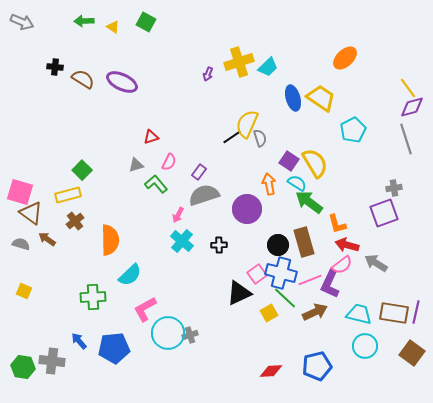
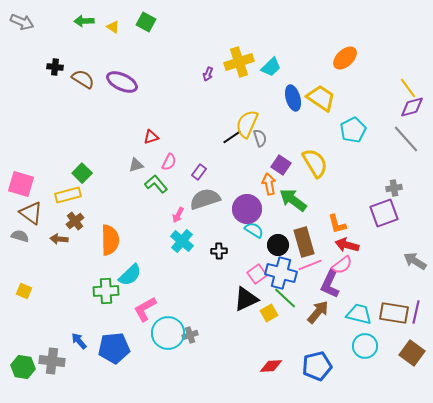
cyan trapezoid at (268, 67): moved 3 px right
gray line at (406, 139): rotated 24 degrees counterclockwise
purple square at (289, 161): moved 8 px left, 4 px down
green square at (82, 170): moved 3 px down
cyan semicircle at (297, 183): moved 43 px left, 47 px down
pink square at (20, 192): moved 1 px right, 8 px up
gray semicircle at (204, 195): moved 1 px right, 4 px down
green arrow at (309, 202): moved 16 px left, 2 px up
brown arrow at (47, 239): moved 12 px right; rotated 30 degrees counterclockwise
gray semicircle at (21, 244): moved 1 px left, 8 px up
black cross at (219, 245): moved 6 px down
gray arrow at (376, 263): moved 39 px right, 2 px up
pink line at (310, 280): moved 15 px up
black triangle at (239, 293): moved 7 px right, 6 px down
green cross at (93, 297): moved 13 px right, 6 px up
brown arrow at (315, 312): moved 3 px right; rotated 25 degrees counterclockwise
red diamond at (271, 371): moved 5 px up
